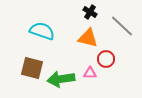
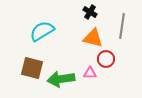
gray line: rotated 55 degrees clockwise
cyan semicircle: rotated 50 degrees counterclockwise
orange triangle: moved 5 px right
